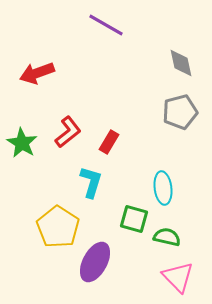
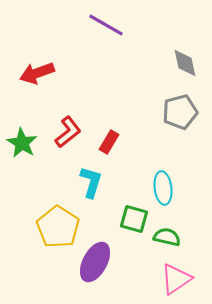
gray diamond: moved 4 px right
pink triangle: moved 2 px left, 2 px down; rotated 40 degrees clockwise
